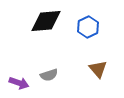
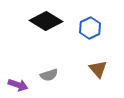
black diamond: rotated 36 degrees clockwise
blue hexagon: moved 2 px right, 1 px down
purple arrow: moved 1 px left, 2 px down
